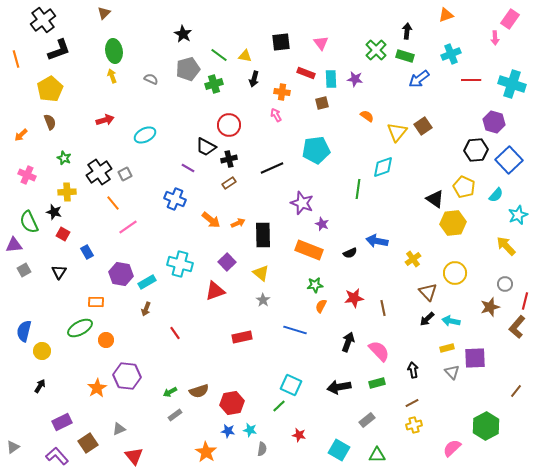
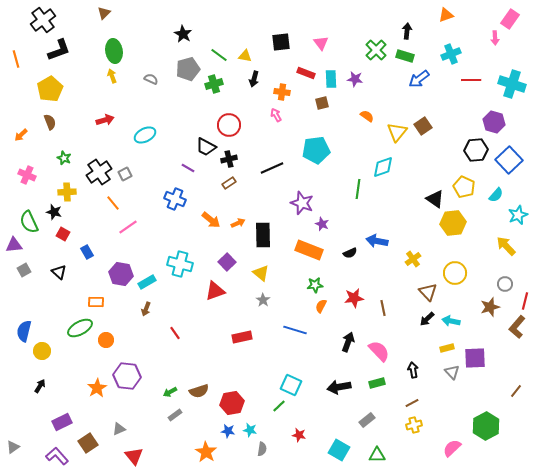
black triangle at (59, 272): rotated 21 degrees counterclockwise
